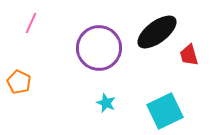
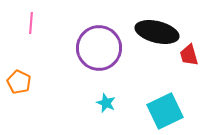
pink line: rotated 20 degrees counterclockwise
black ellipse: rotated 51 degrees clockwise
